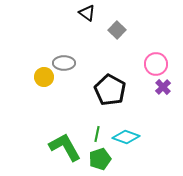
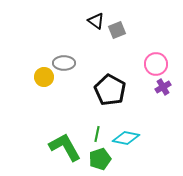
black triangle: moved 9 px right, 8 px down
gray square: rotated 24 degrees clockwise
purple cross: rotated 14 degrees clockwise
cyan diamond: moved 1 px down; rotated 8 degrees counterclockwise
